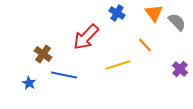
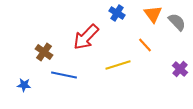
orange triangle: moved 1 px left, 1 px down
brown cross: moved 1 px right, 2 px up
blue star: moved 5 px left, 2 px down; rotated 24 degrees counterclockwise
